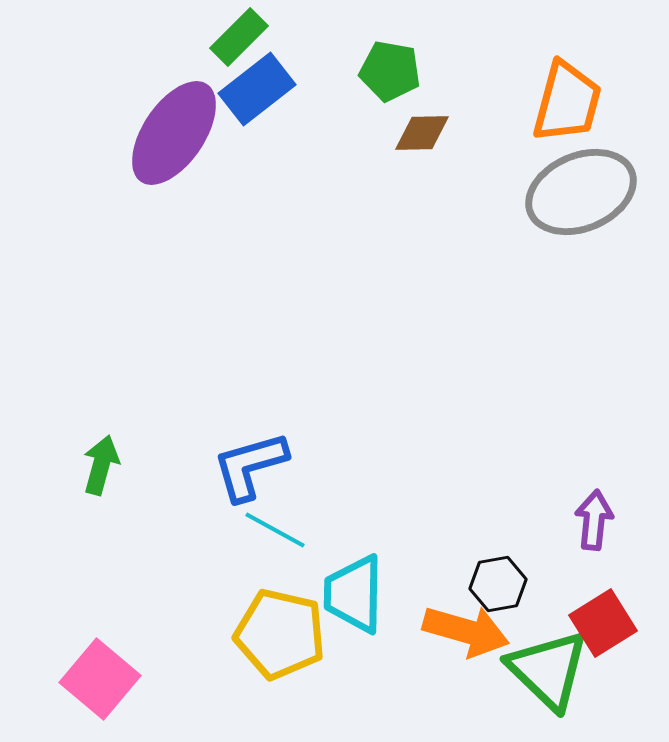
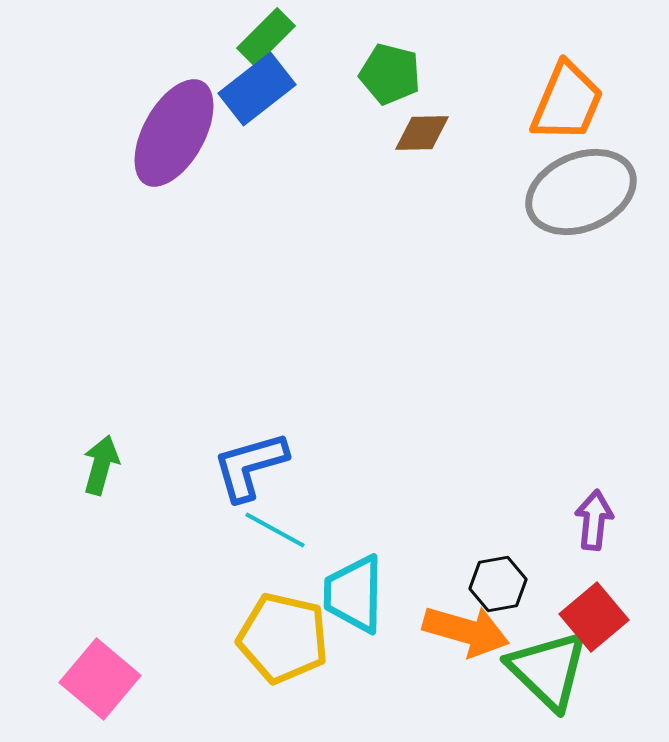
green rectangle: moved 27 px right
green pentagon: moved 3 px down; rotated 4 degrees clockwise
orange trapezoid: rotated 8 degrees clockwise
purple ellipse: rotated 5 degrees counterclockwise
red square: moved 9 px left, 6 px up; rotated 8 degrees counterclockwise
yellow pentagon: moved 3 px right, 4 px down
